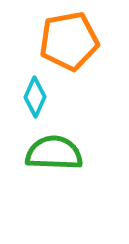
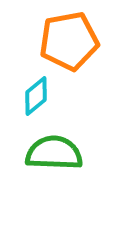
cyan diamond: moved 1 px right, 1 px up; rotated 27 degrees clockwise
